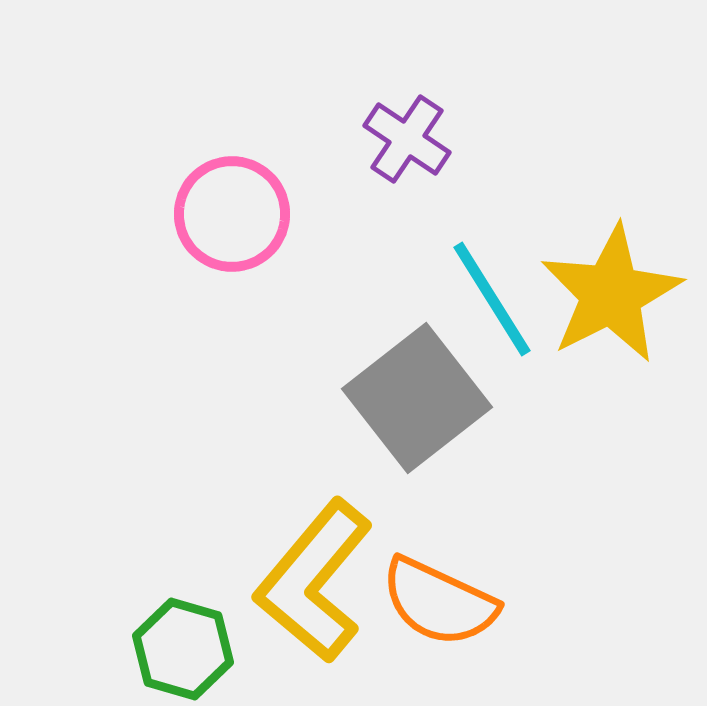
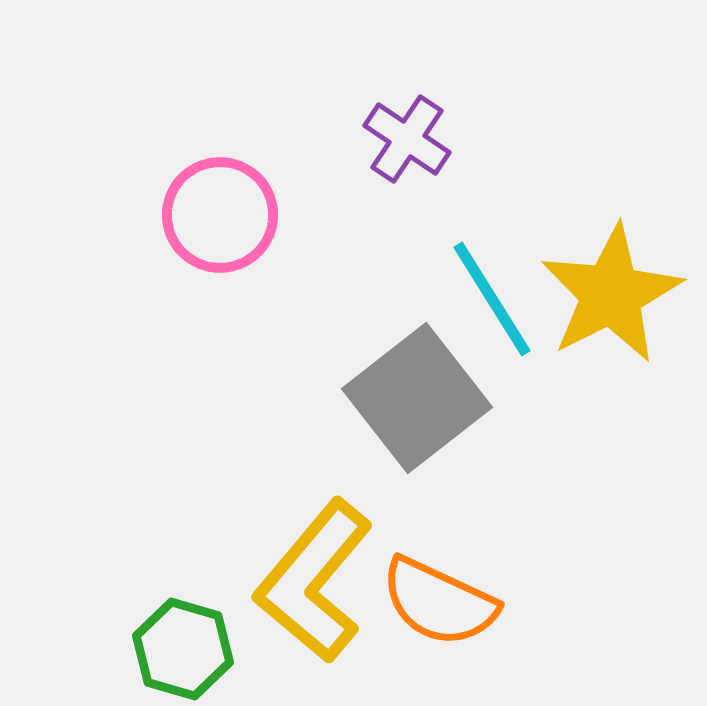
pink circle: moved 12 px left, 1 px down
